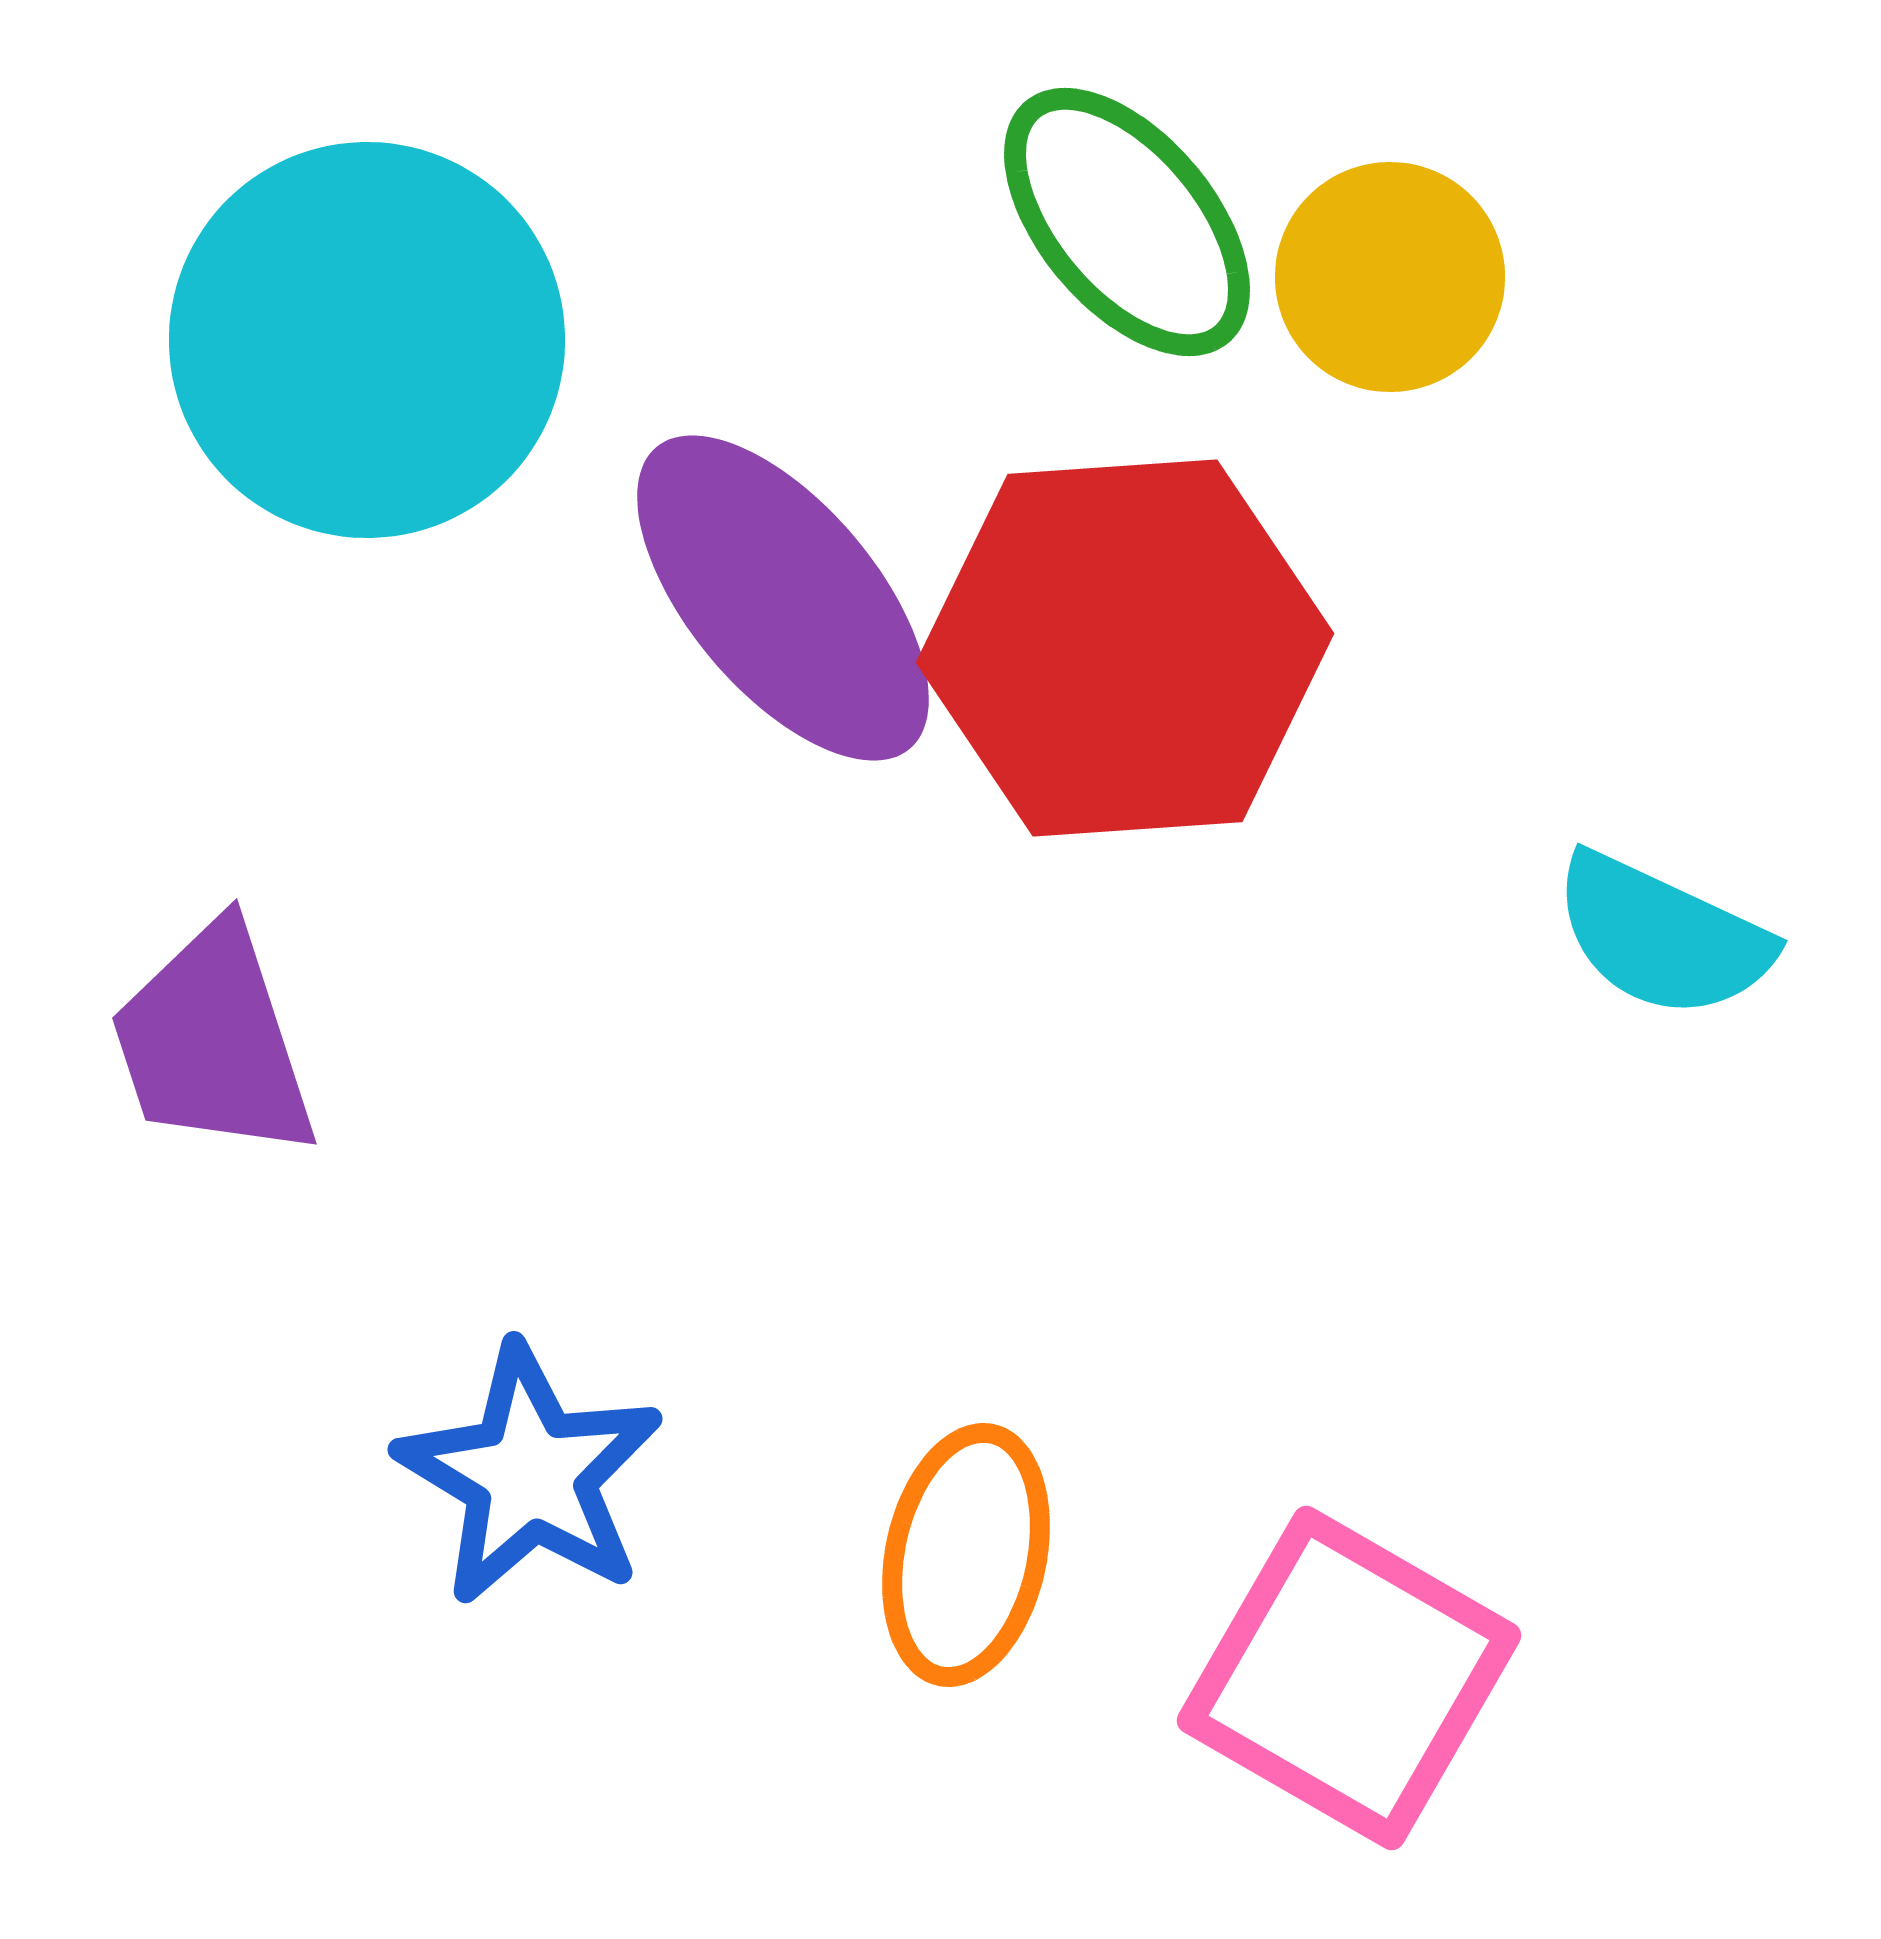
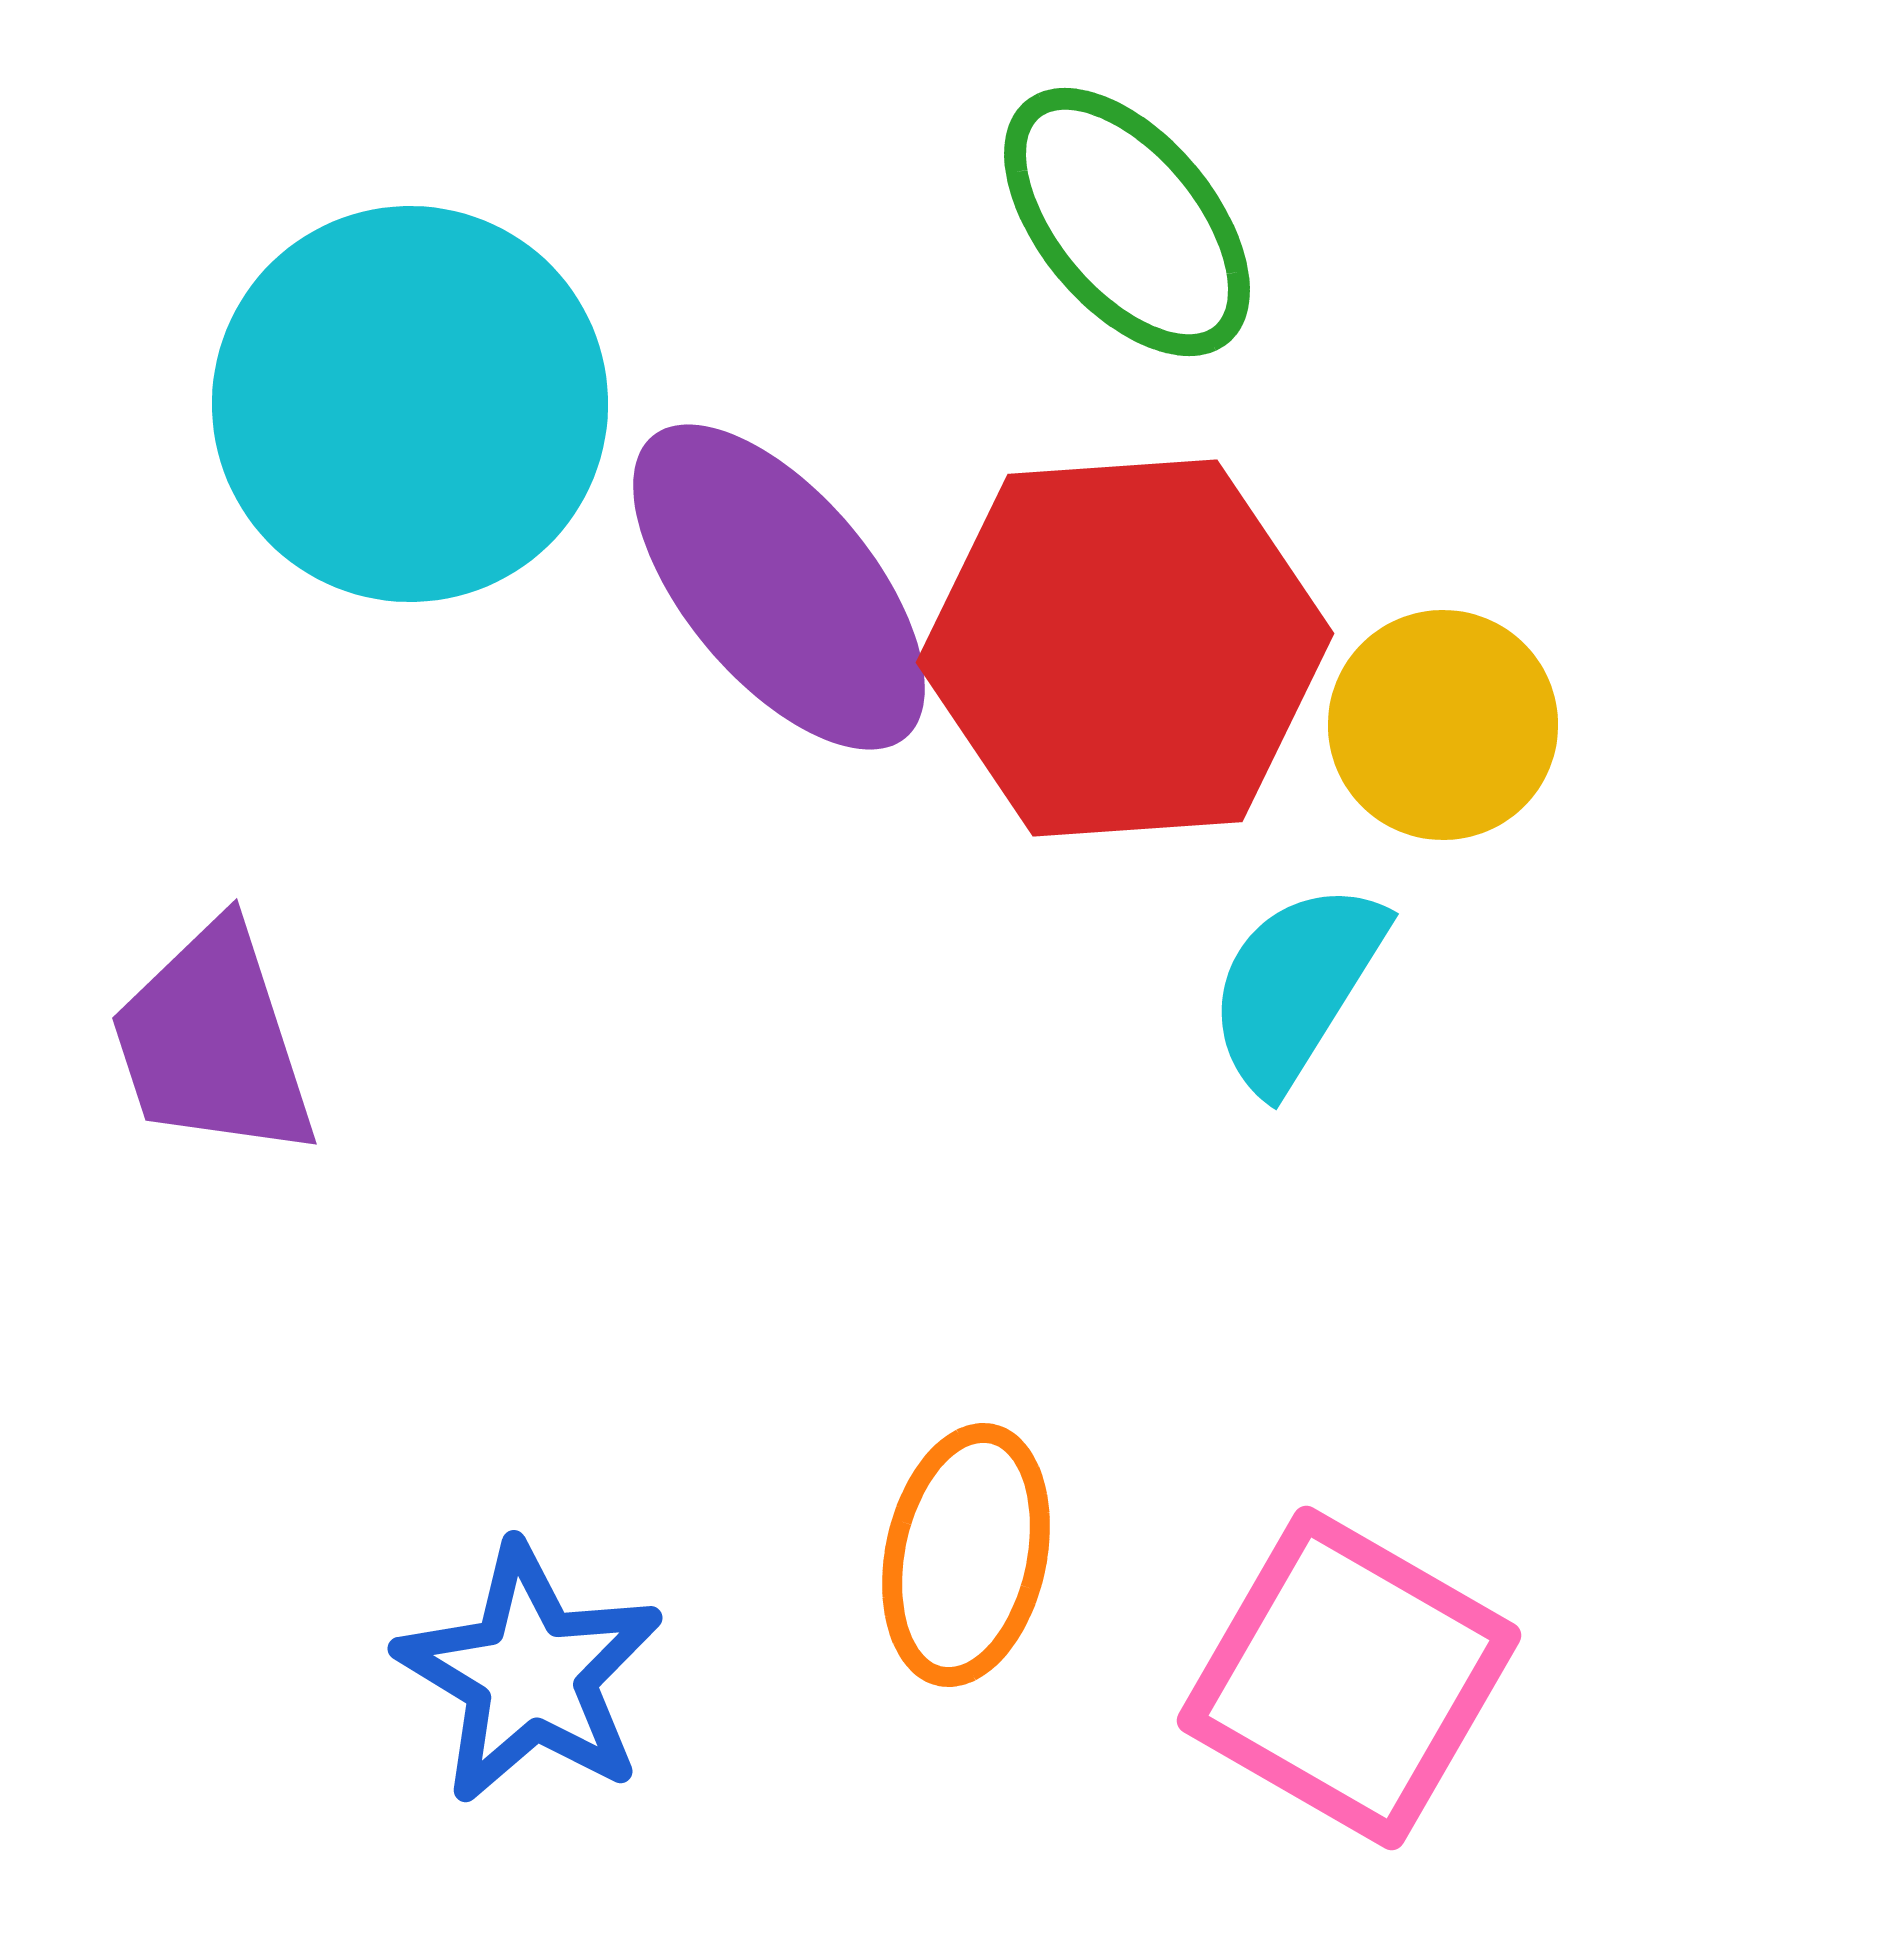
yellow circle: moved 53 px right, 448 px down
cyan circle: moved 43 px right, 64 px down
purple ellipse: moved 4 px left, 11 px up
cyan semicircle: moved 366 px left, 50 px down; rotated 97 degrees clockwise
blue star: moved 199 px down
